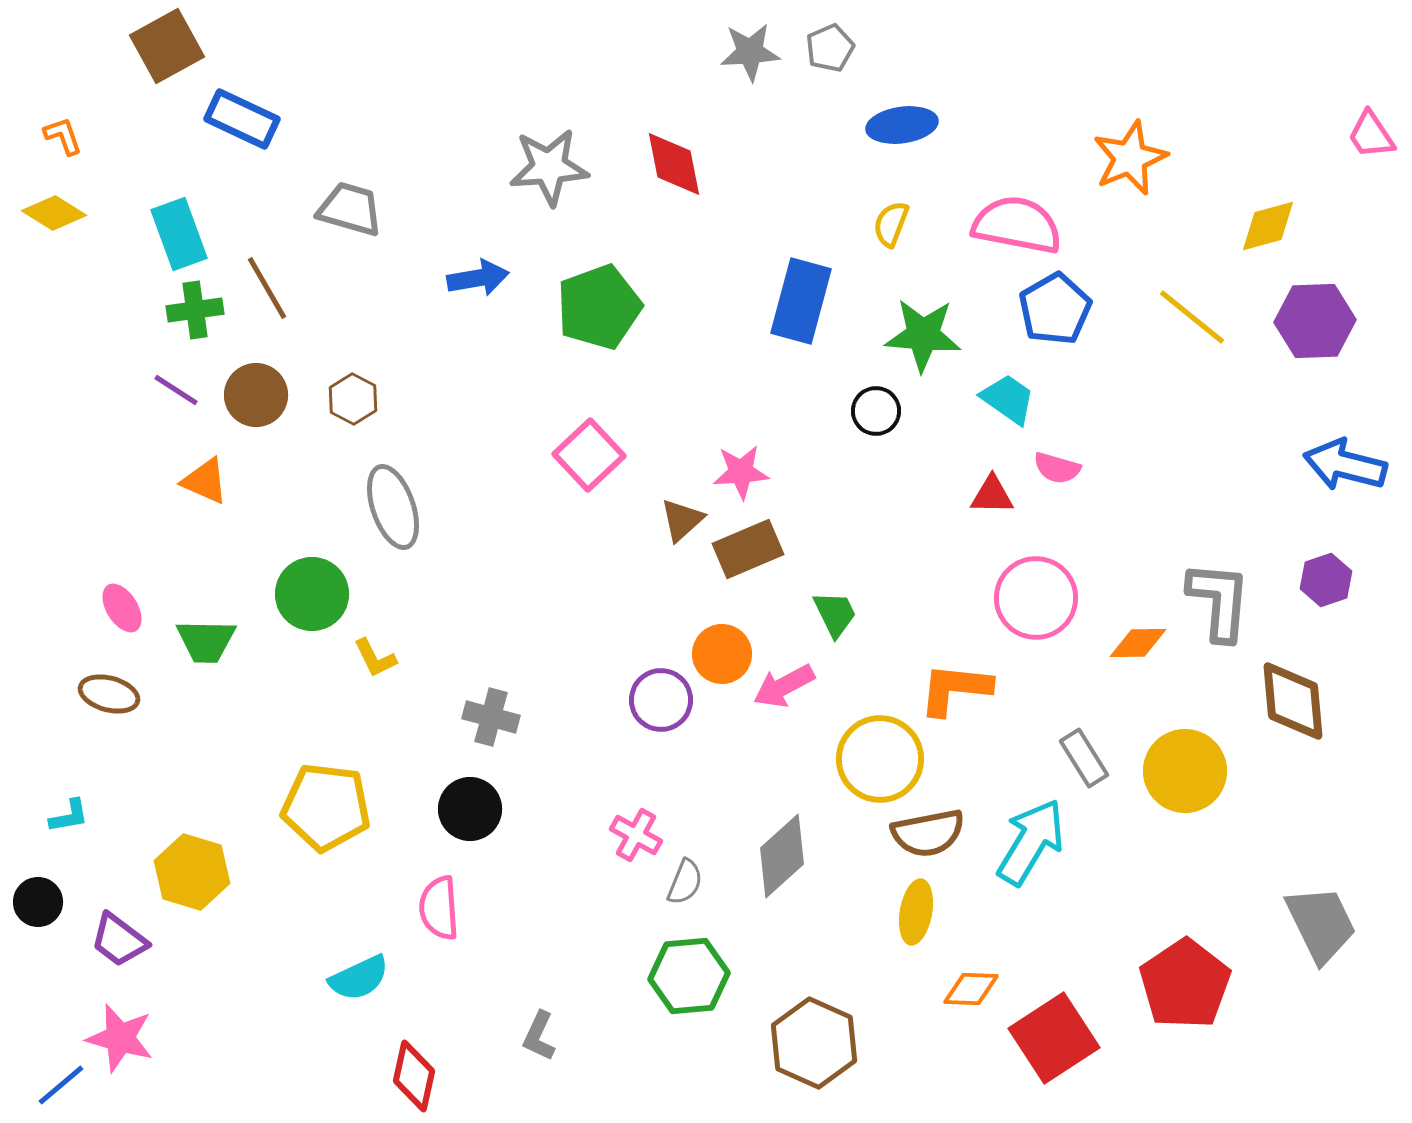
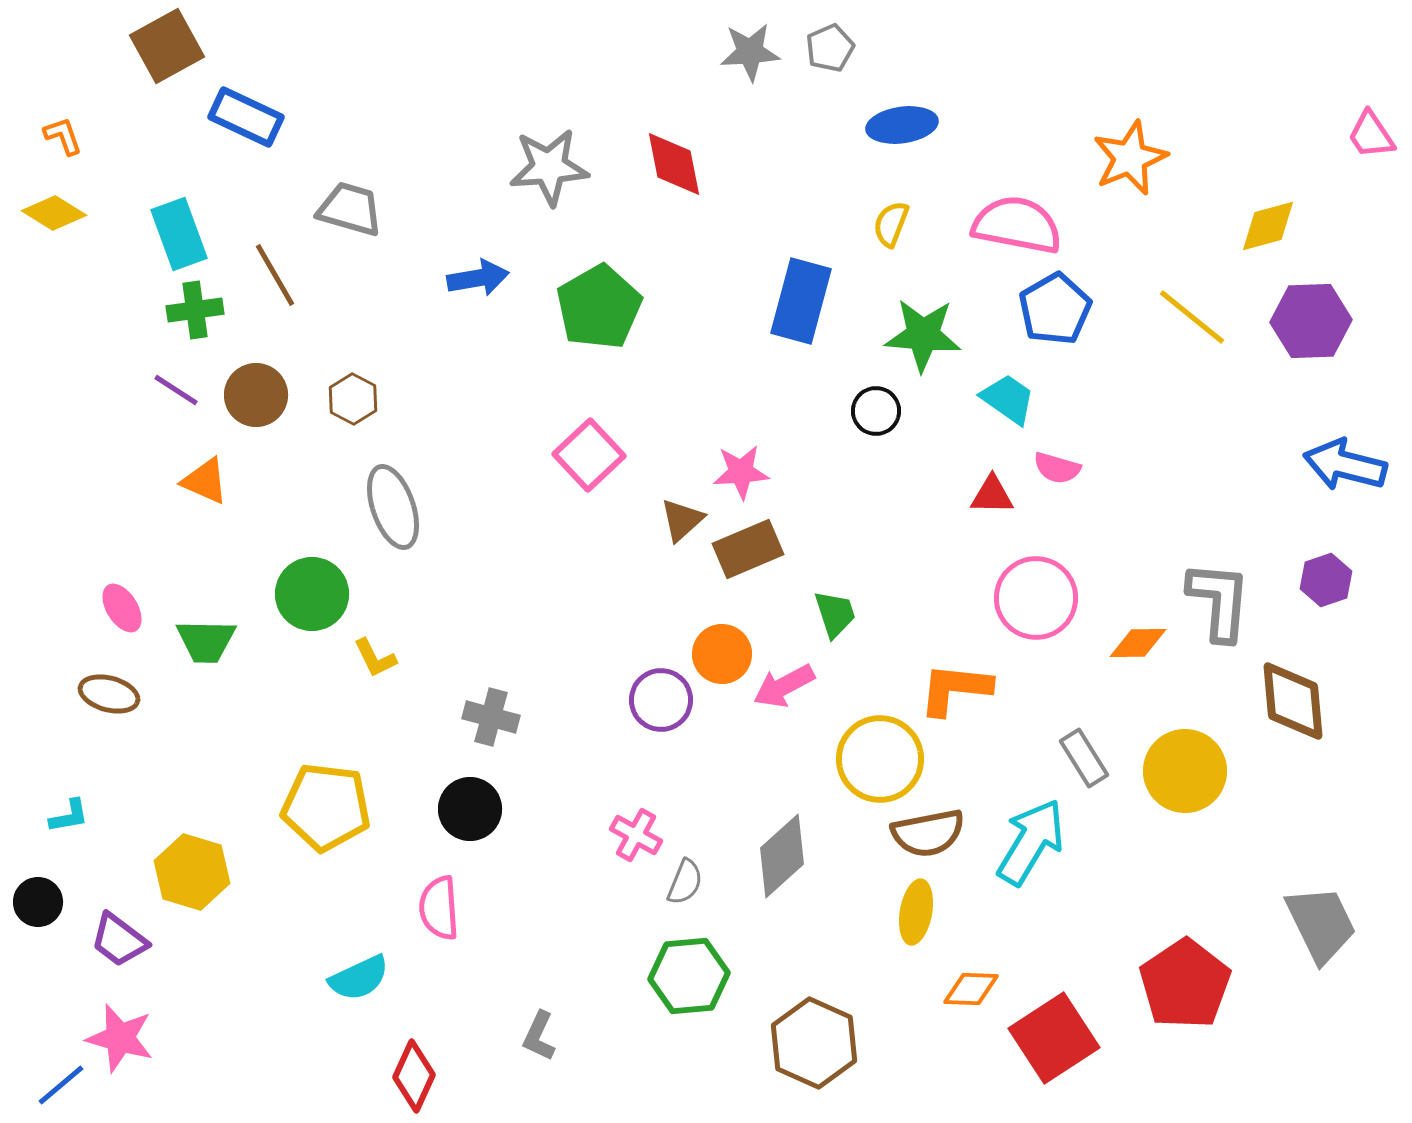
blue rectangle at (242, 119): moved 4 px right, 2 px up
brown line at (267, 288): moved 8 px right, 13 px up
green pentagon at (599, 307): rotated 10 degrees counterclockwise
purple hexagon at (1315, 321): moved 4 px left
green trapezoid at (835, 614): rotated 8 degrees clockwise
red diamond at (414, 1076): rotated 12 degrees clockwise
